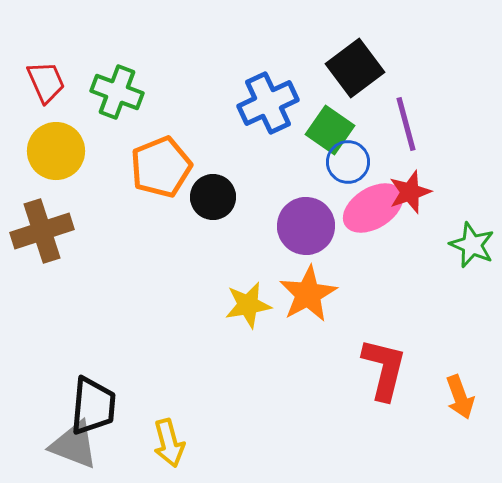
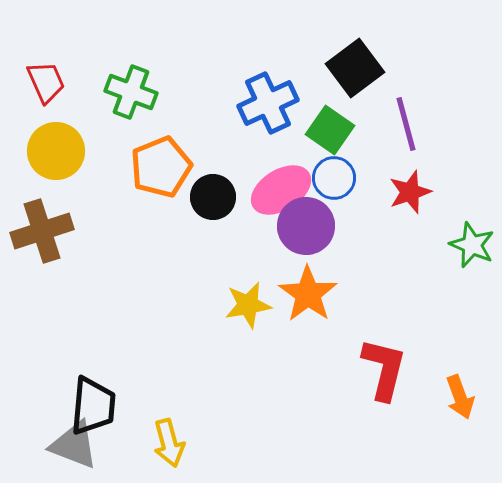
green cross: moved 14 px right
blue circle: moved 14 px left, 16 px down
pink ellipse: moved 92 px left, 18 px up
orange star: rotated 8 degrees counterclockwise
